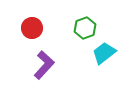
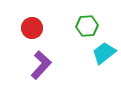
green hexagon: moved 2 px right, 2 px up; rotated 15 degrees clockwise
purple L-shape: moved 3 px left
